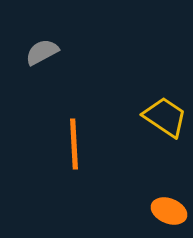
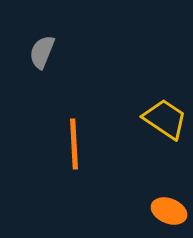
gray semicircle: rotated 40 degrees counterclockwise
yellow trapezoid: moved 2 px down
